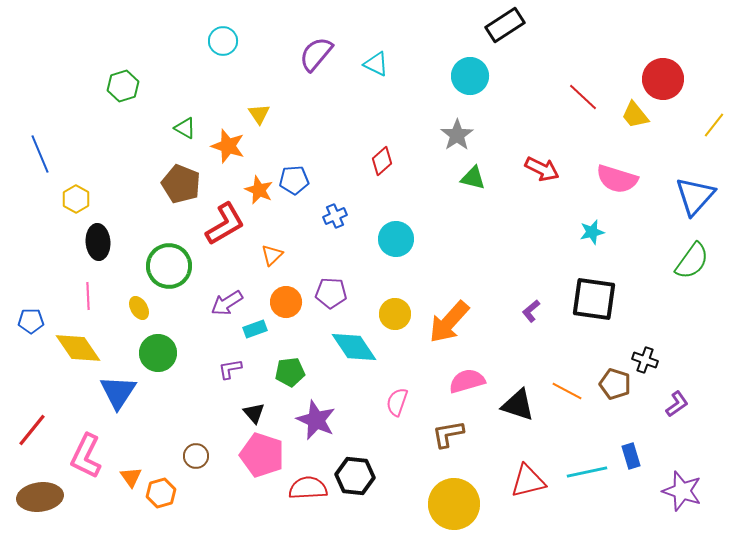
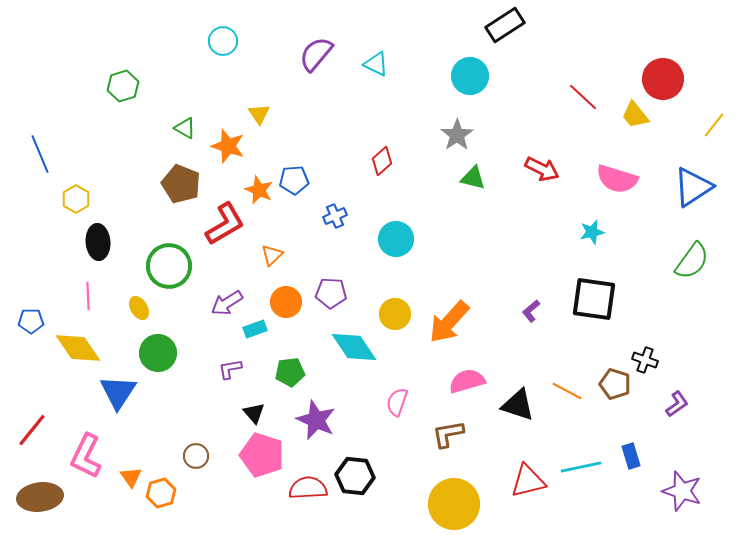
blue triangle at (695, 196): moved 2 px left, 9 px up; rotated 15 degrees clockwise
cyan line at (587, 472): moved 6 px left, 5 px up
